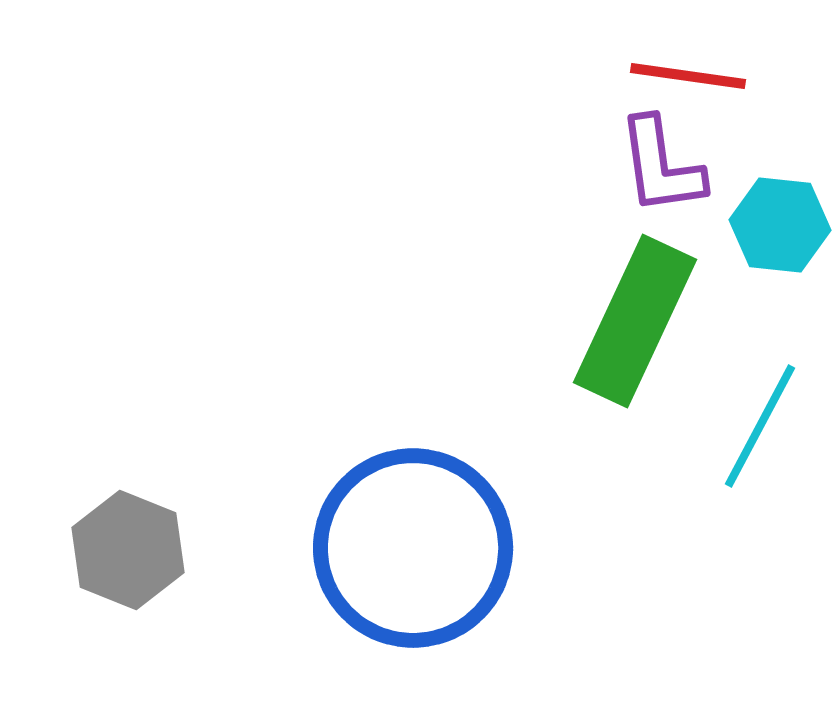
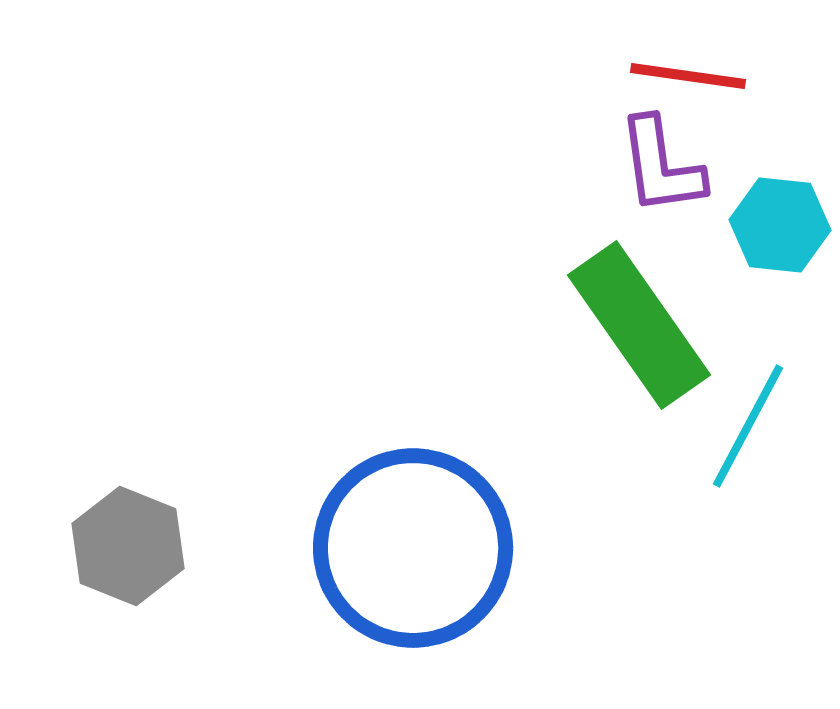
green rectangle: moved 4 px right, 4 px down; rotated 60 degrees counterclockwise
cyan line: moved 12 px left
gray hexagon: moved 4 px up
